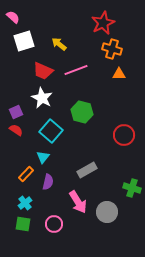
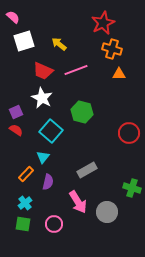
red circle: moved 5 px right, 2 px up
